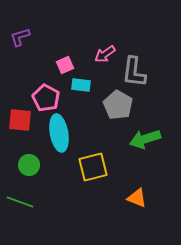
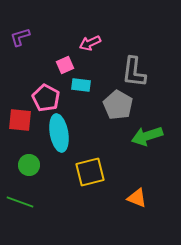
pink arrow: moved 15 px left, 11 px up; rotated 10 degrees clockwise
green arrow: moved 2 px right, 3 px up
yellow square: moved 3 px left, 5 px down
